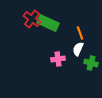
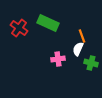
red cross: moved 13 px left, 9 px down
orange line: moved 2 px right, 3 px down
